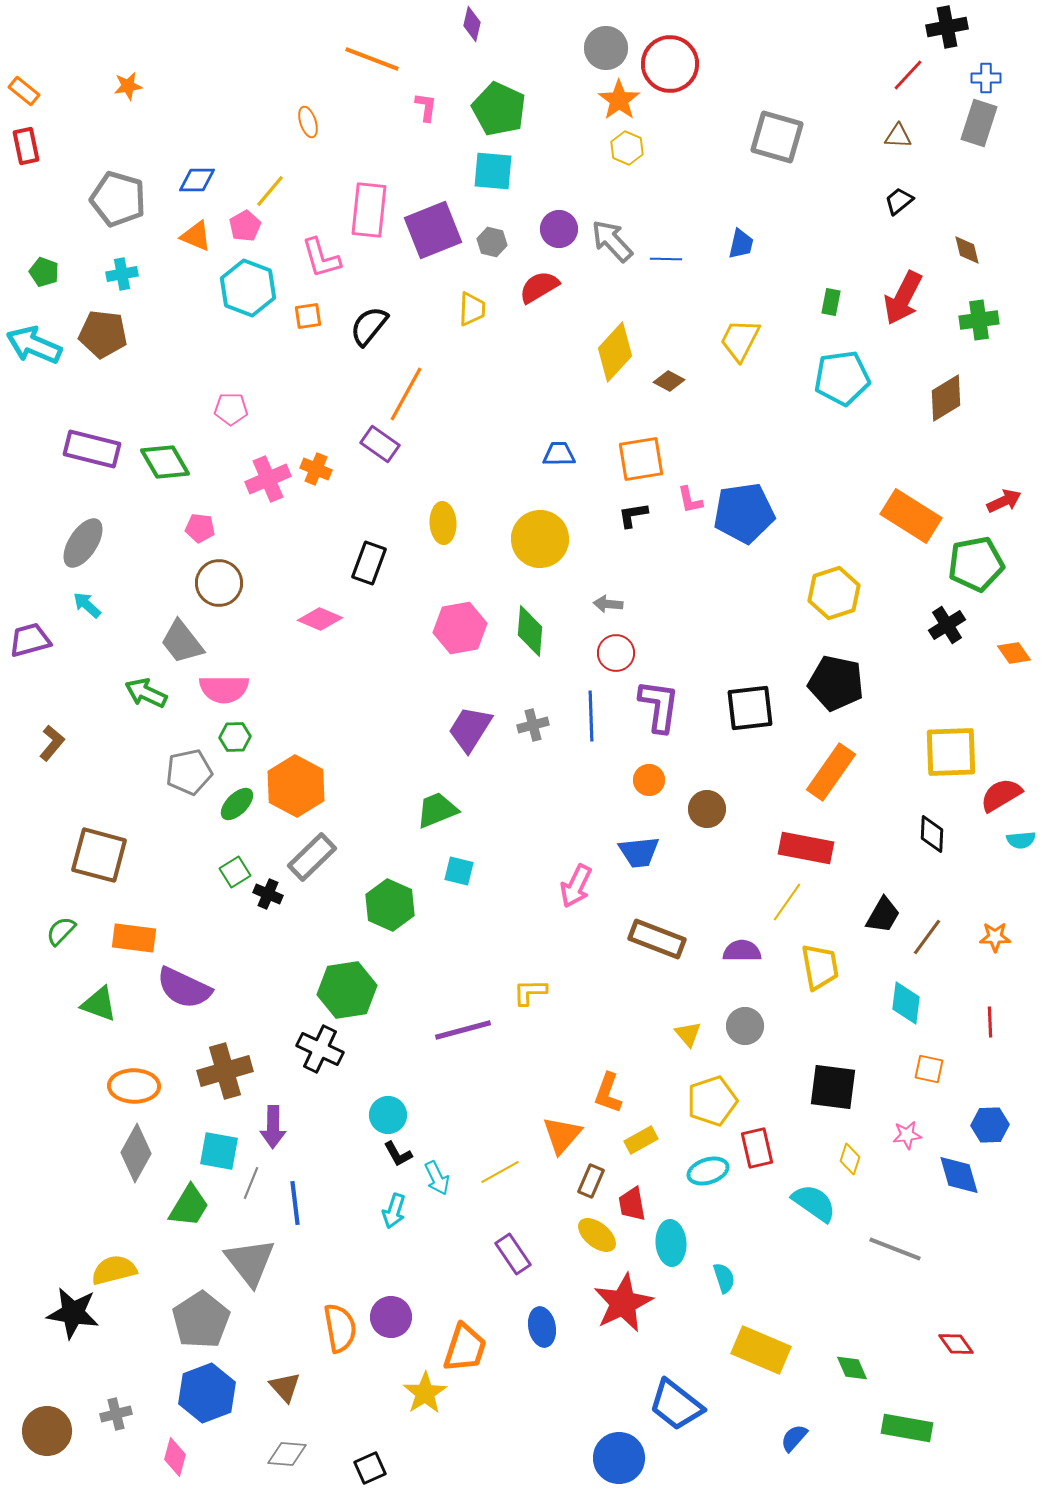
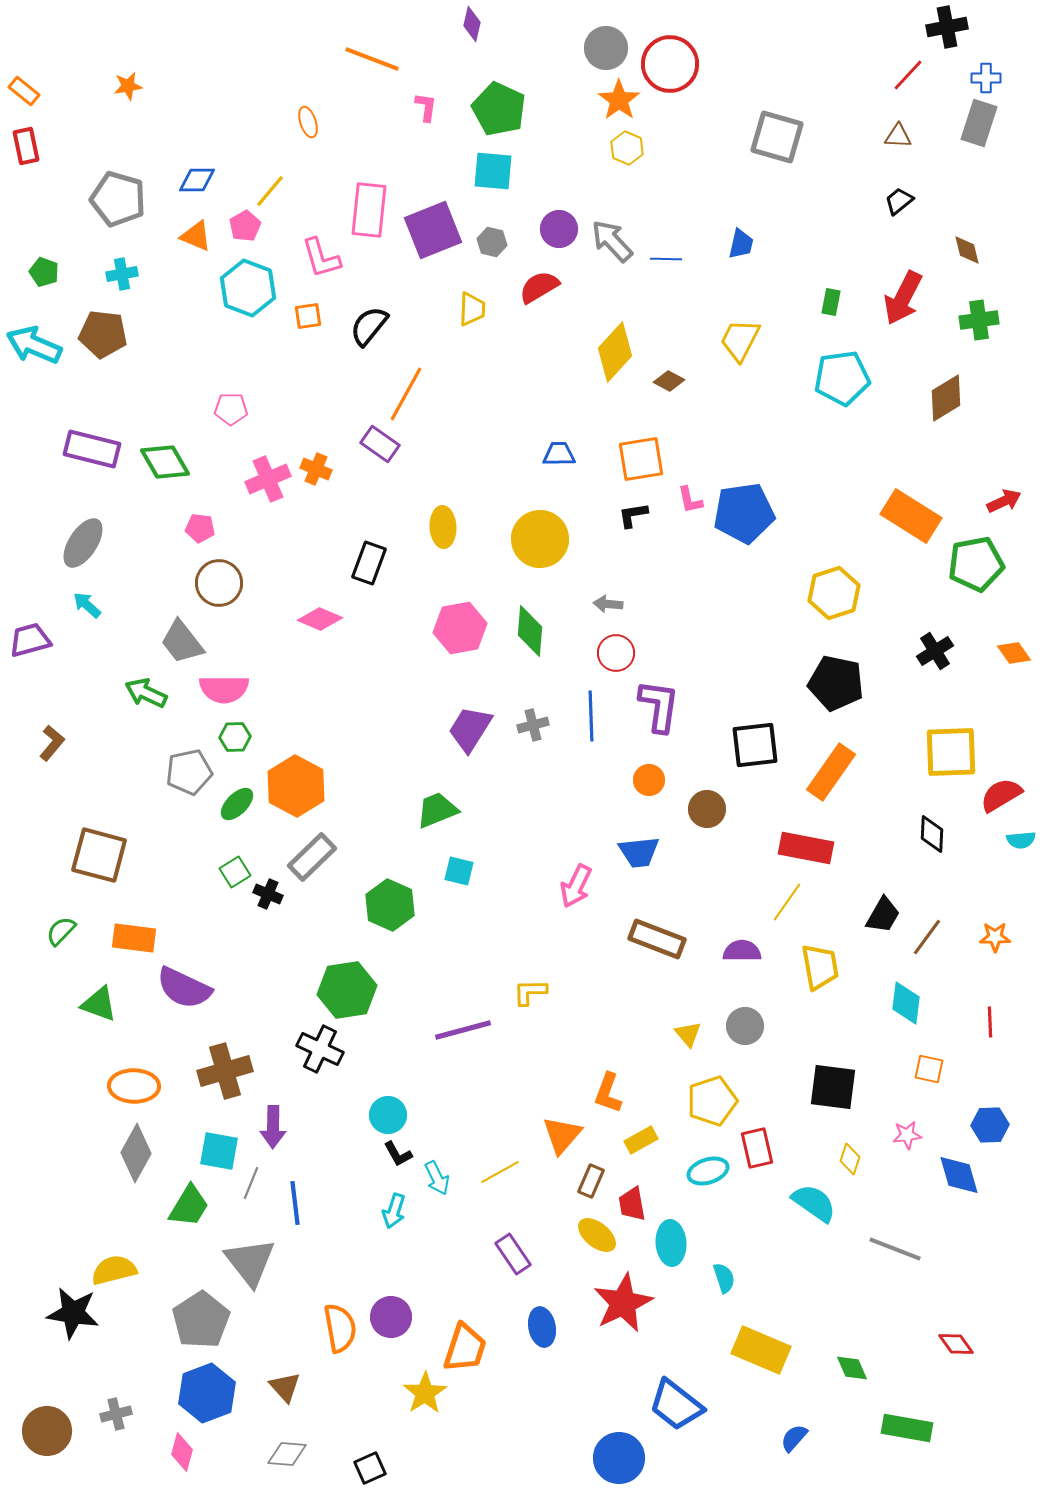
yellow ellipse at (443, 523): moved 4 px down
black cross at (947, 625): moved 12 px left, 26 px down
black square at (750, 708): moved 5 px right, 37 px down
pink diamond at (175, 1457): moved 7 px right, 5 px up
